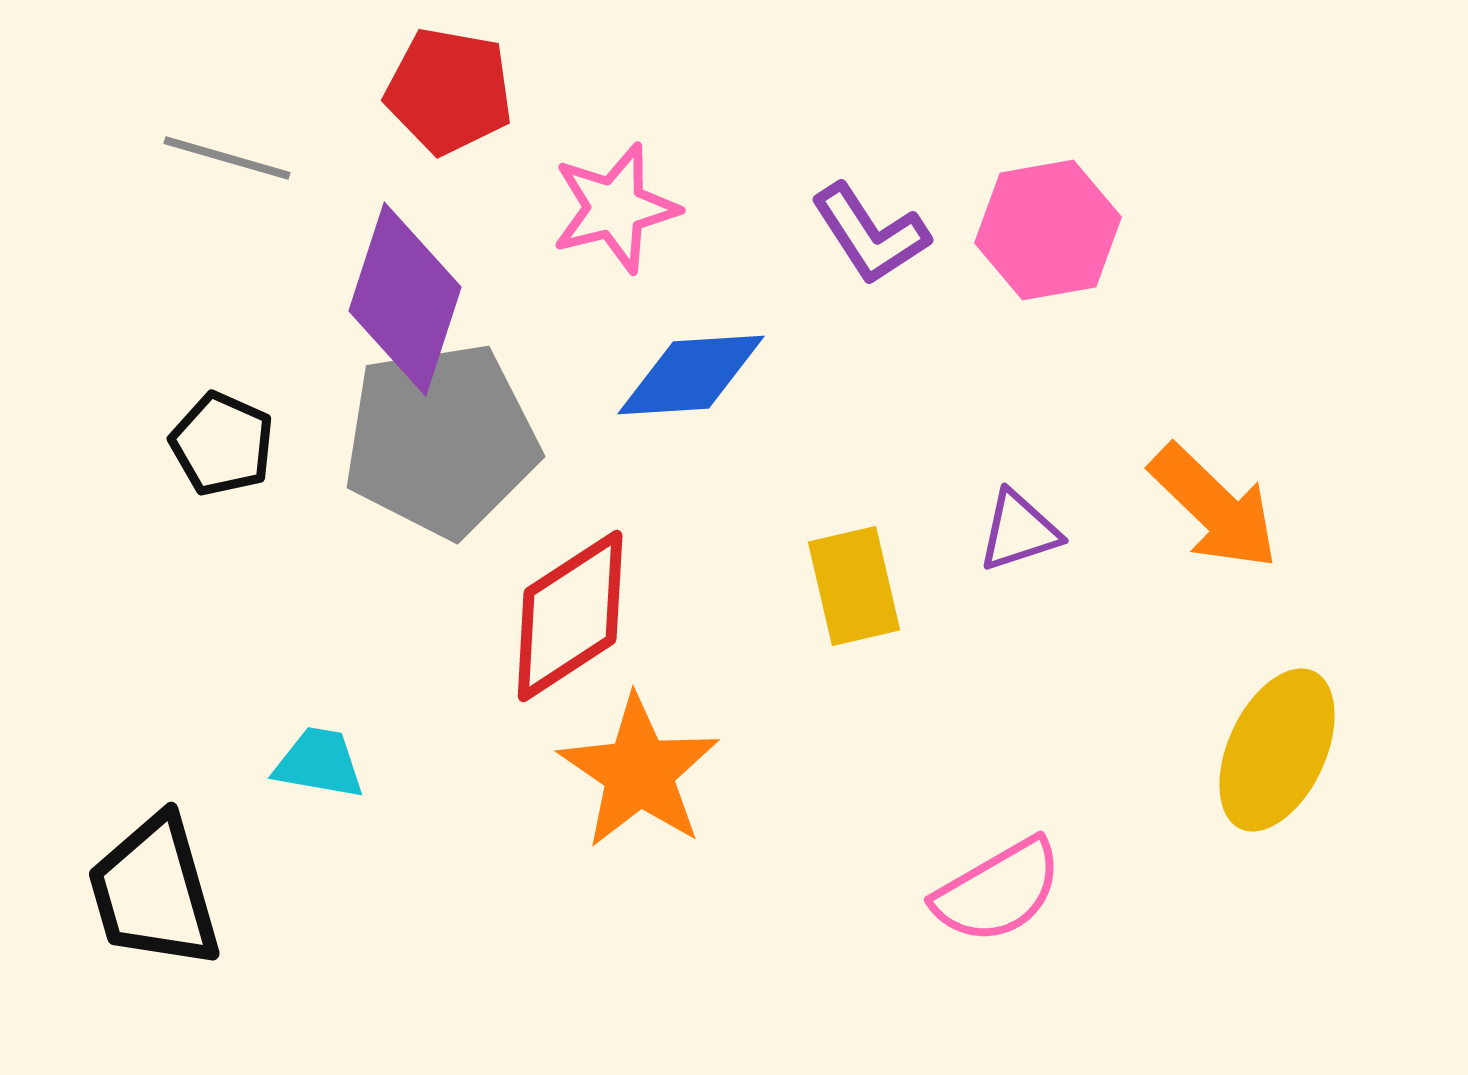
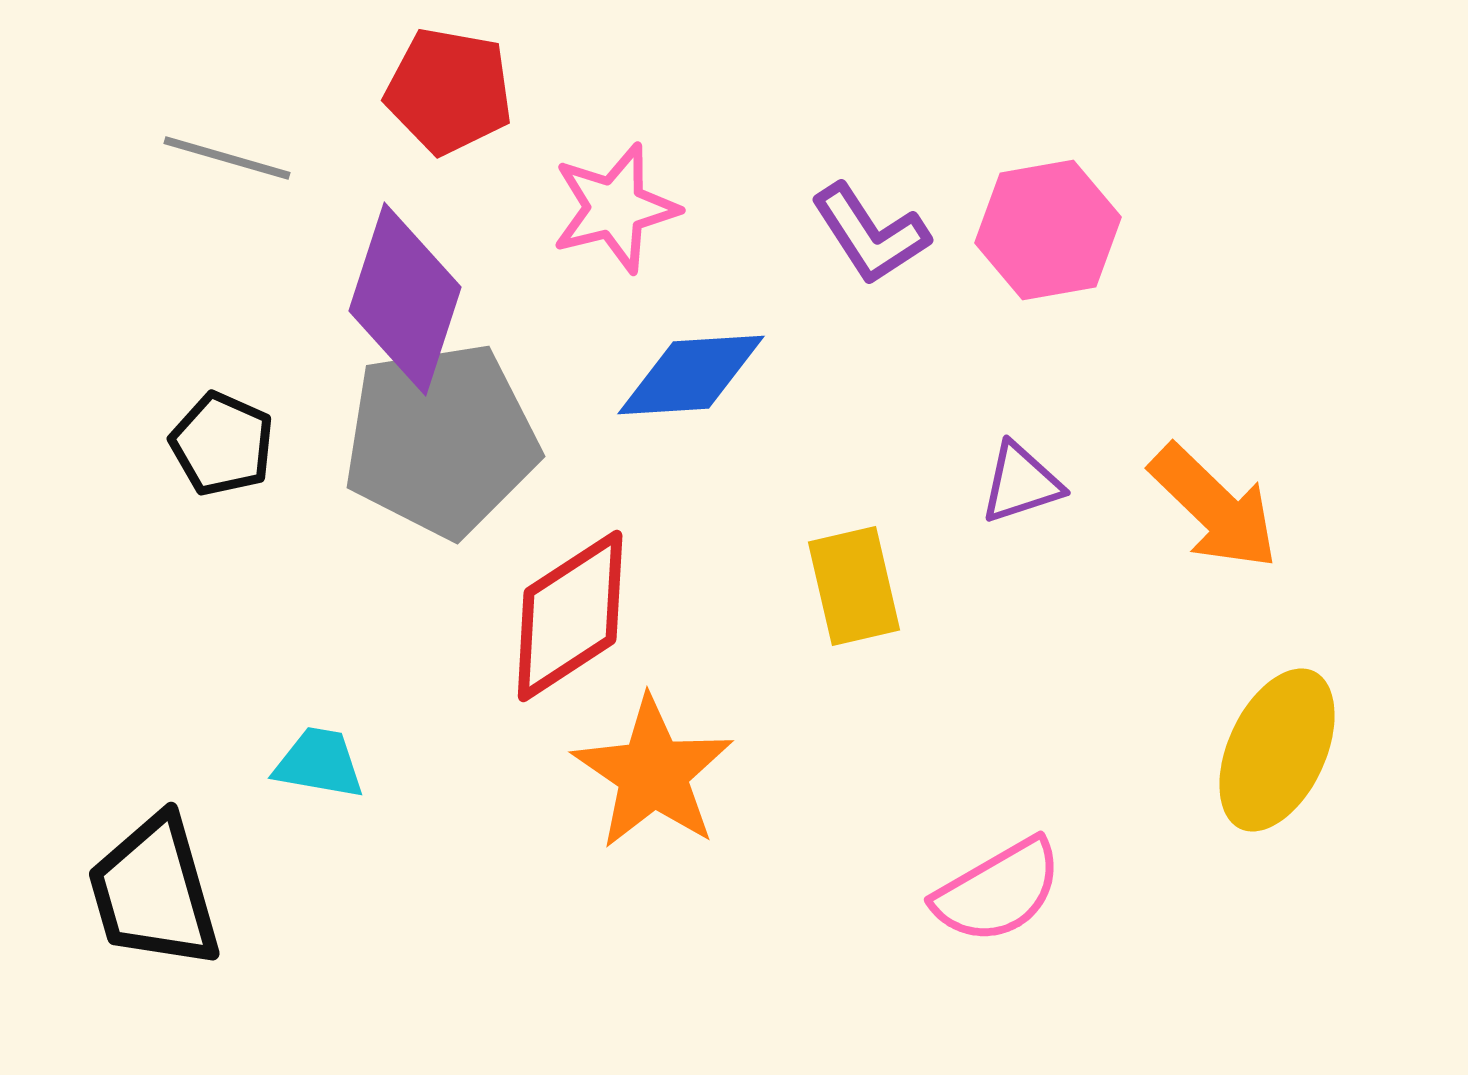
purple triangle: moved 2 px right, 48 px up
orange star: moved 14 px right, 1 px down
